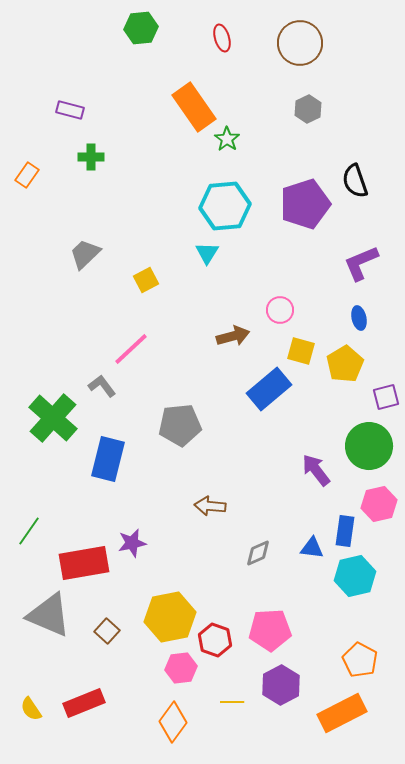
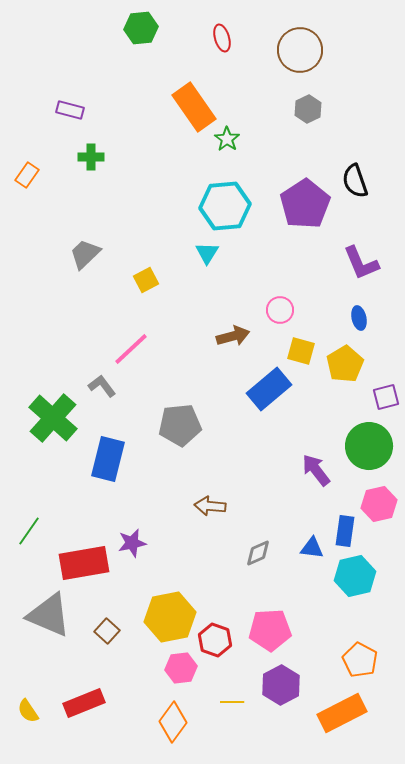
brown circle at (300, 43): moved 7 px down
purple pentagon at (305, 204): rotated 15 degrees counterclockwise
purple L-shape at (361, 263): rotated 90 degrees counterclockwise
yellow semicircle at (31, 709): moved 3 px left, 2 px down
